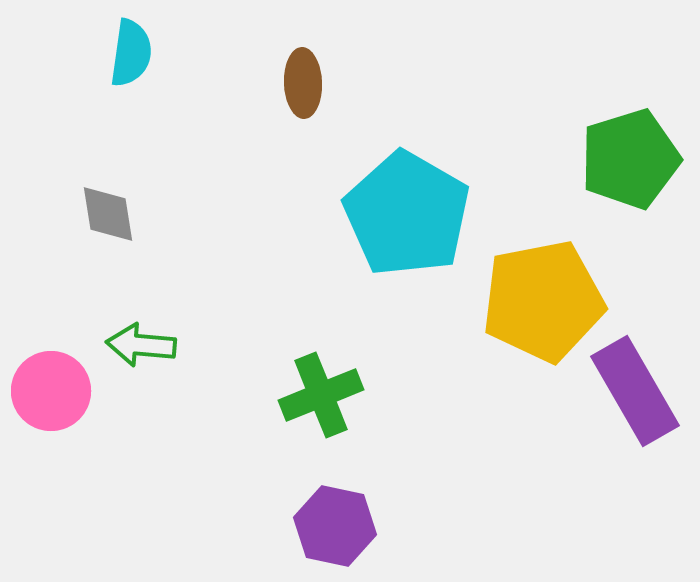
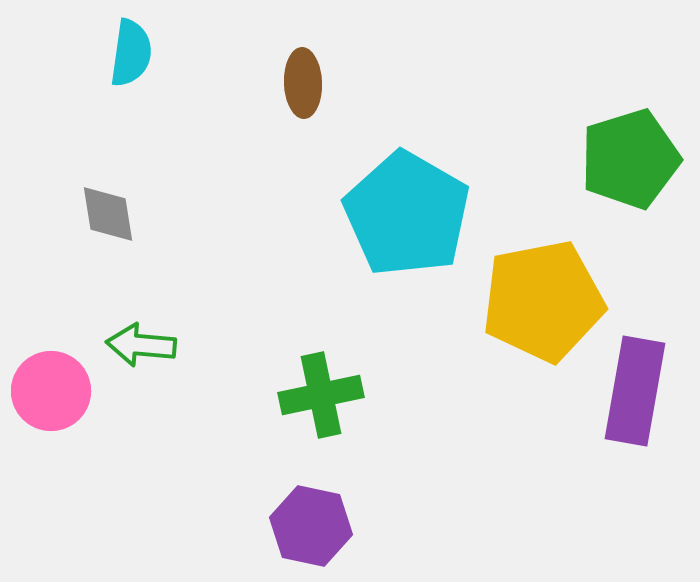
purple rectangle: rotated 40 degrees clockwise
green cross: rotated 10 degrees clockwise
purple hexagon: moved 24 px left
